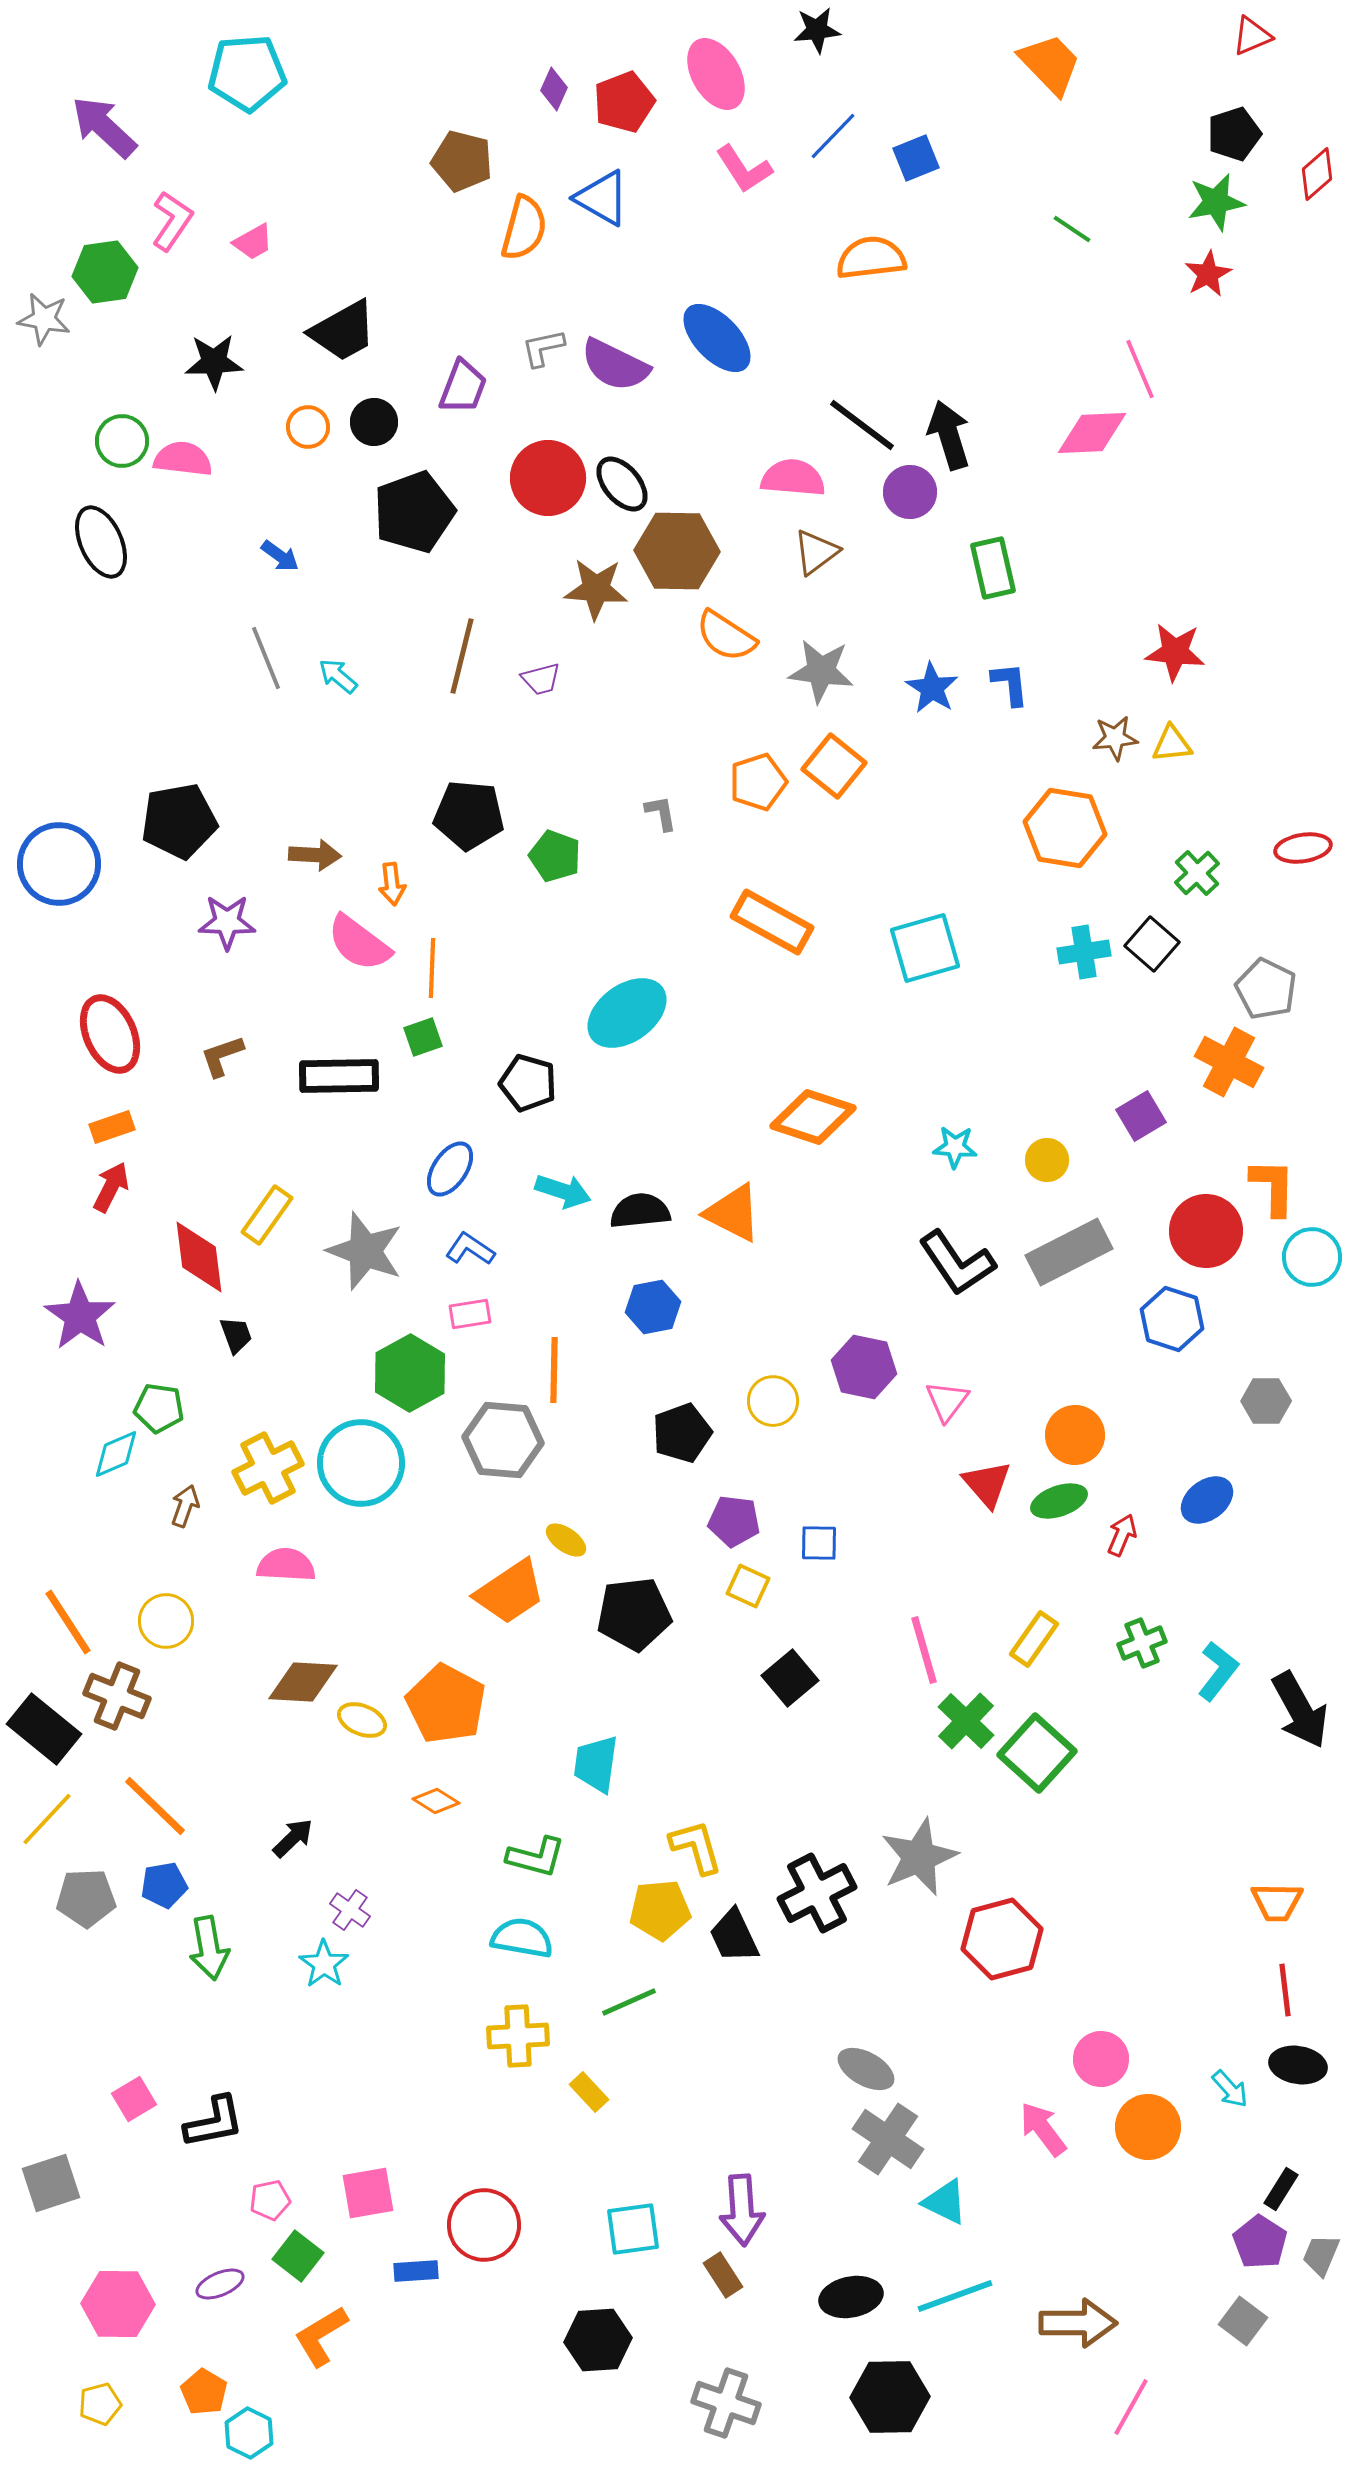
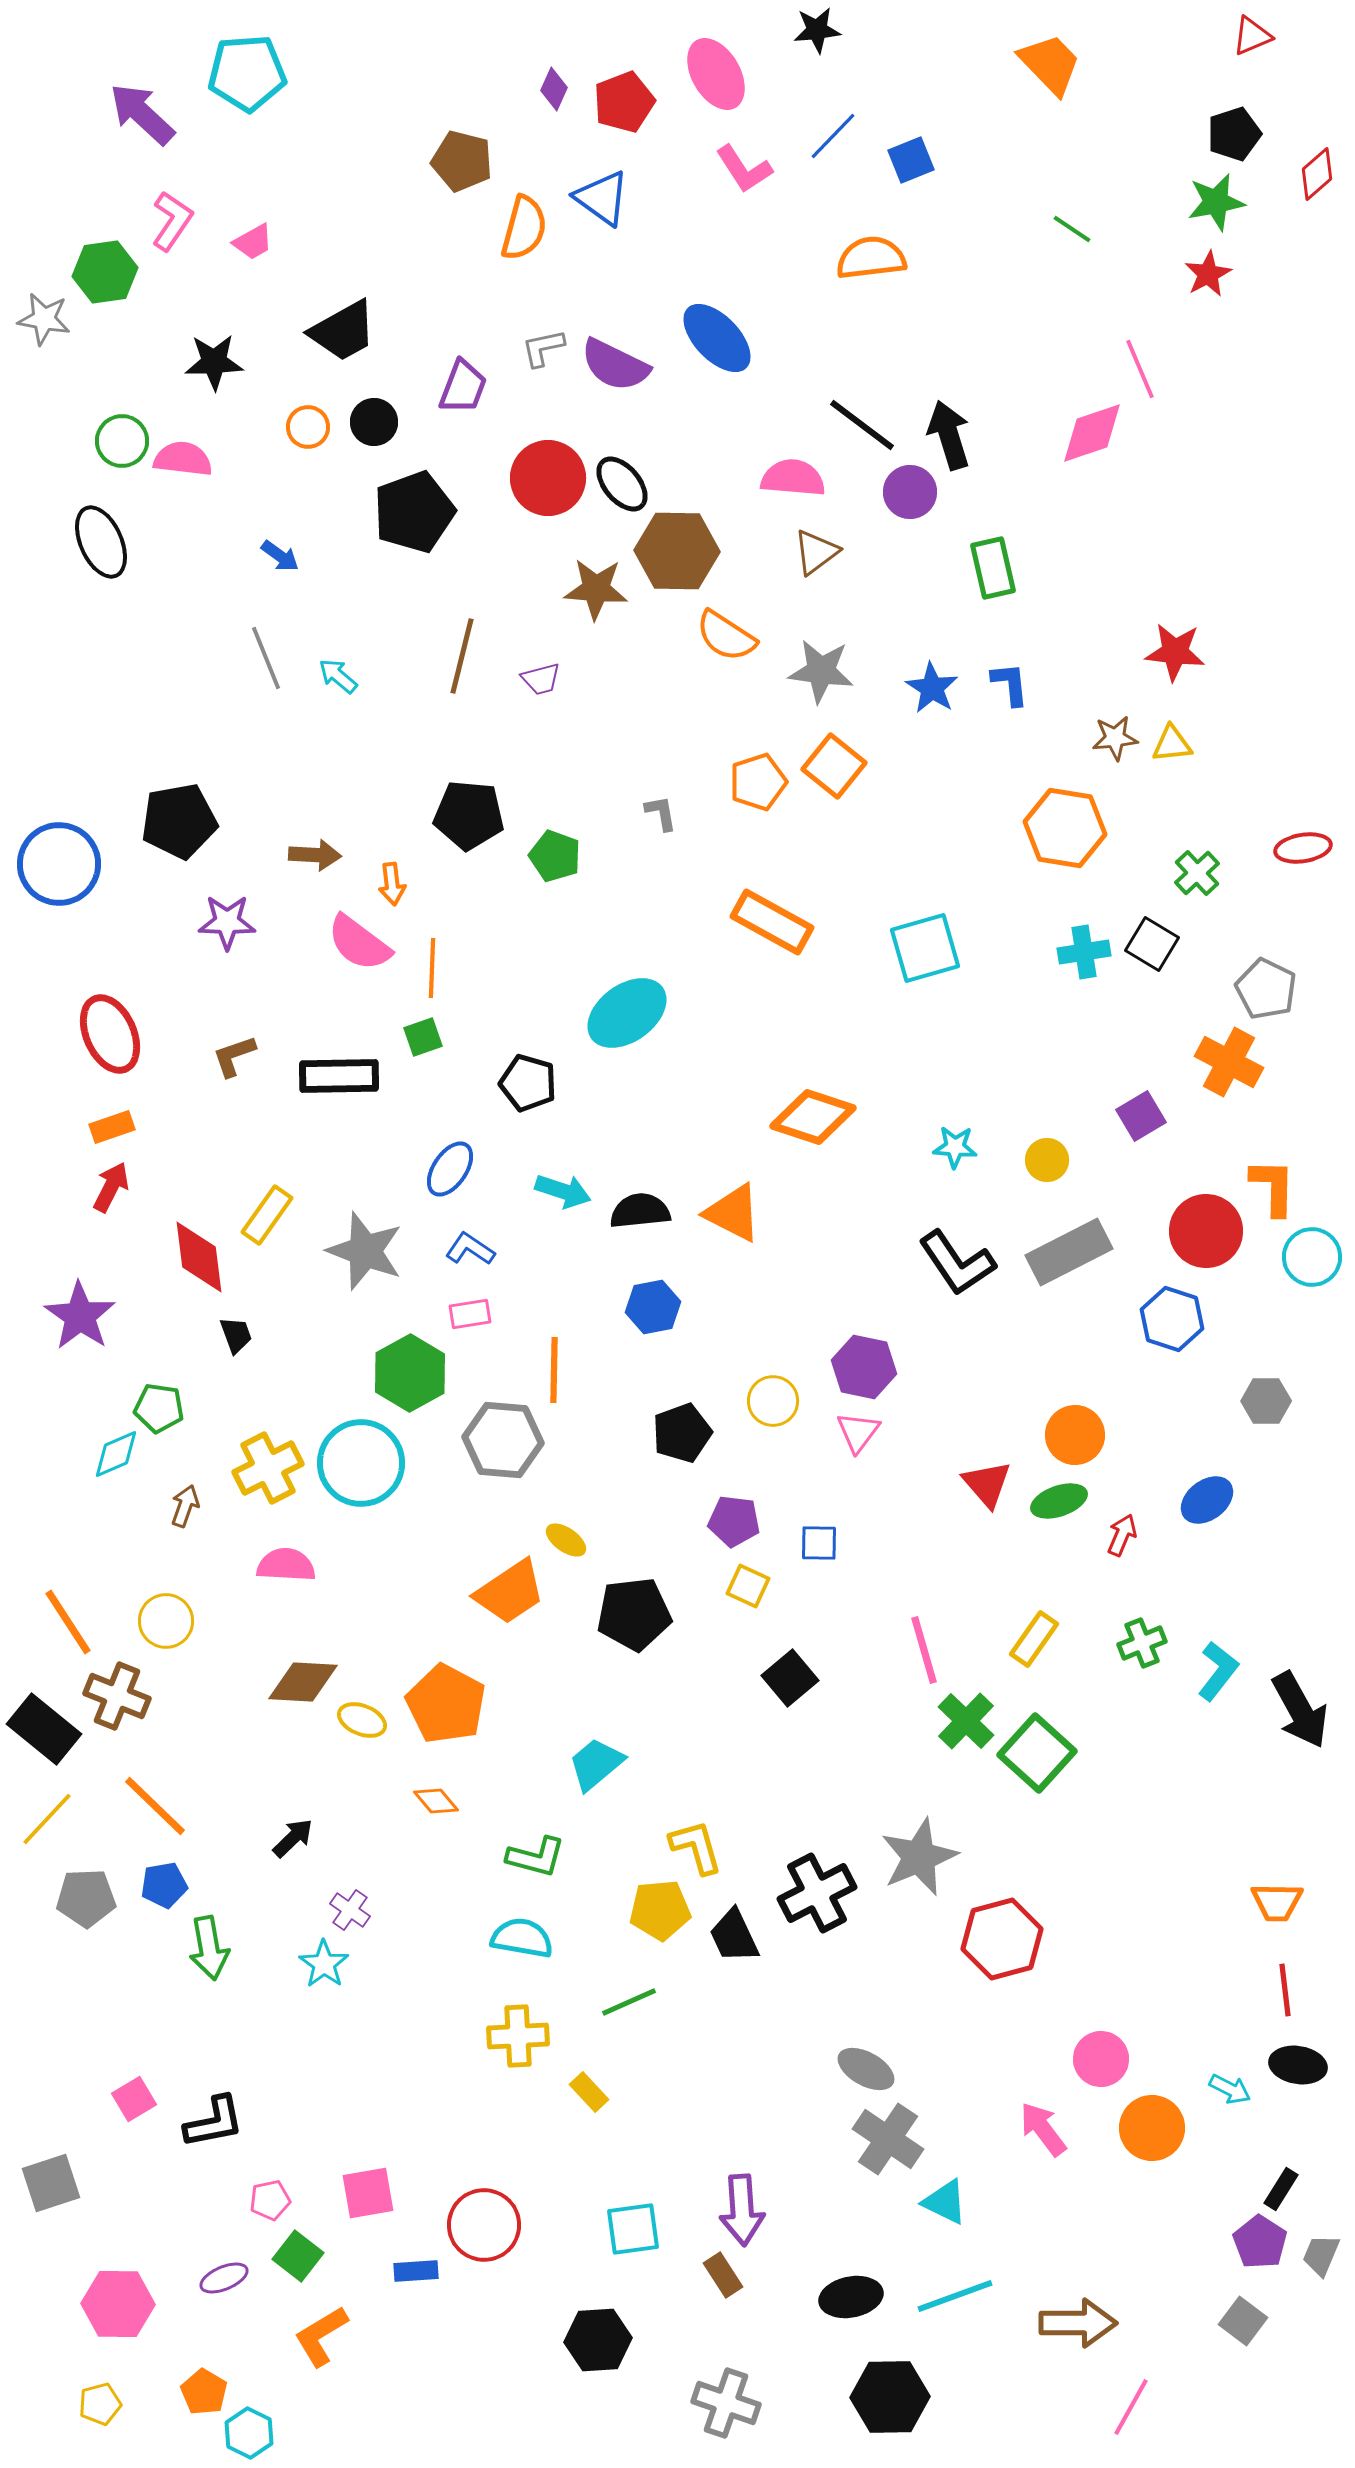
purple arrow at (104, 127): moved 38 px right, 13 px up
blue square at (916, 158): moved 5 px left, 2 px down
blue triangle at (602, 198): rotated 6 degrees clockwise
pink diamond at (1092, 433): rotated 16 degrees counterclockwise
black square at (1152, 944): rotated 10 degrees counterclockwise
brown L-shape at (222, 1056): moved 12 px right
pink triangle at (947, 1401): moved 89 px left, 31 px down
cyan trapezoid at (596, 1764): rotated 42 degrees clockwise
orange diamond at (436, 1801): rotated 18 degrees clockwise
cyan arrow at (1230, 2089): rotated 21 degrees counterclockwise
orange circle at (1148, 2127): moved 4 px right, 1 px down
purple ellipse at (220, 2284): moved 4 px right, 6 px up
